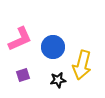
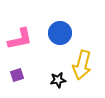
pink L-shape: rotated 12 degrees clockwise
blue circle: moved 7 px right, 14 px up
purple square: moved 6 px left
